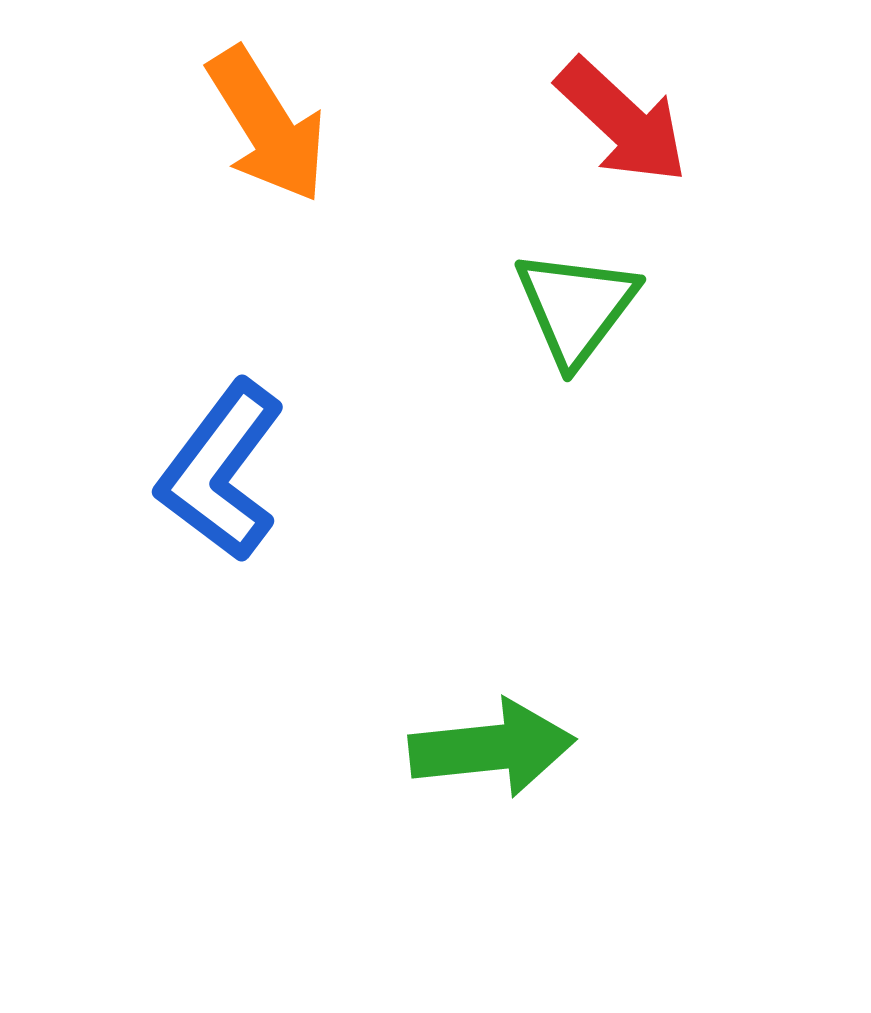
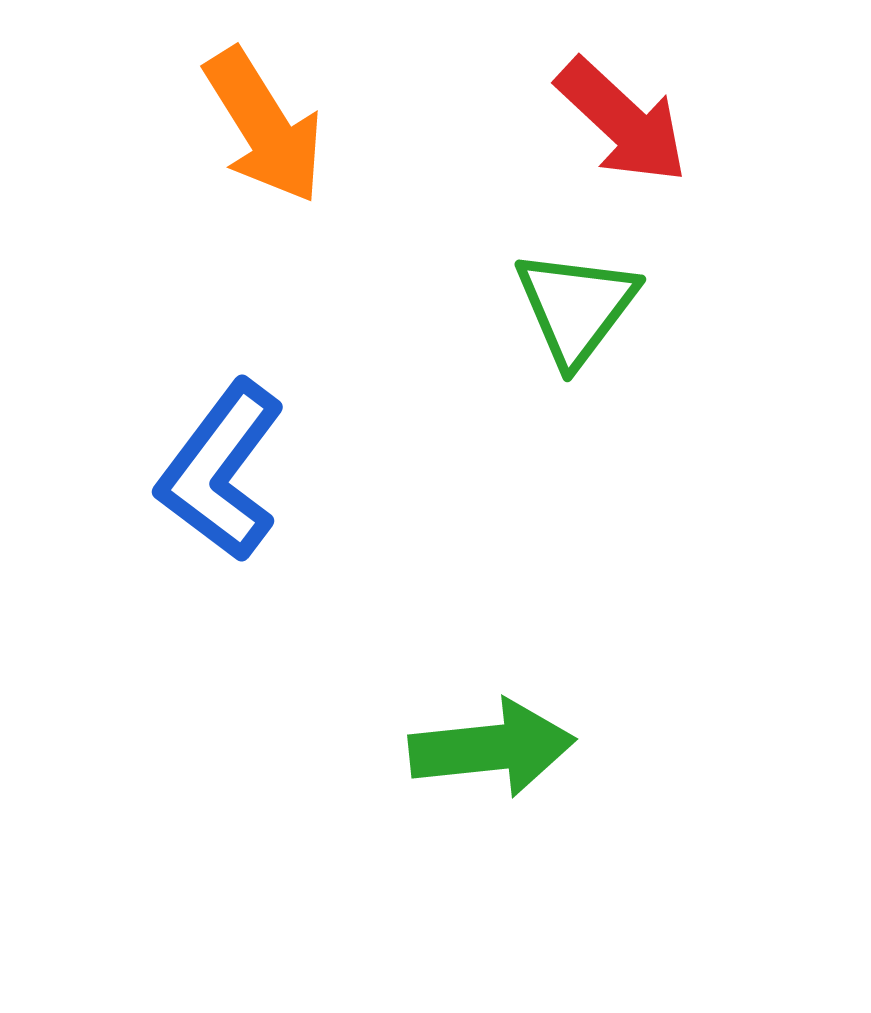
orange arrow: moved 3 px left, 1 px down
